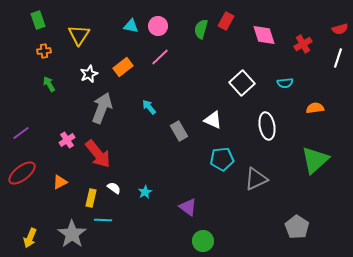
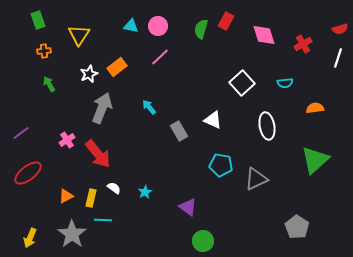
orange rectangle: moved 6 px left
cyan pentagon: moved 1 px left, 6 px down; rotated 15 degrees clockwise
red ellipse: moved 6 px right
orange triangle: moved 6 px right, 14 px down
